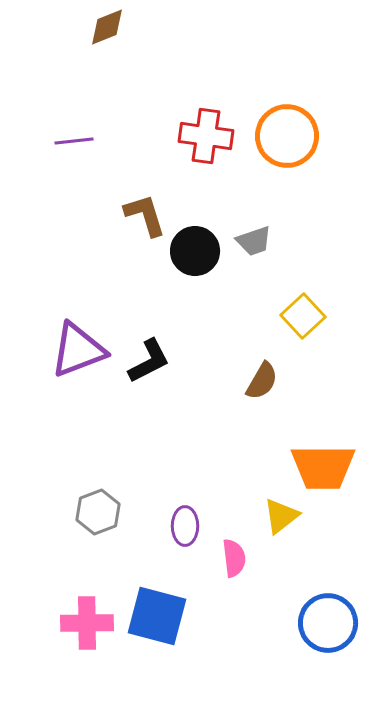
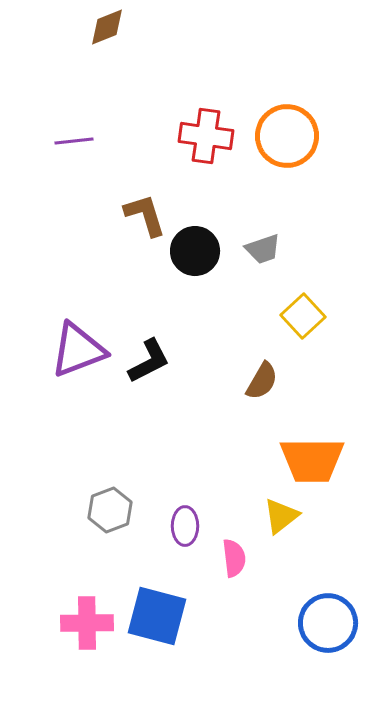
gray trapezoid: moved 9 px right, 8 px down
orange trapezoid: moved 11 px left, 7 px up
gray hexagon: moved 12 px right, 2 px up
